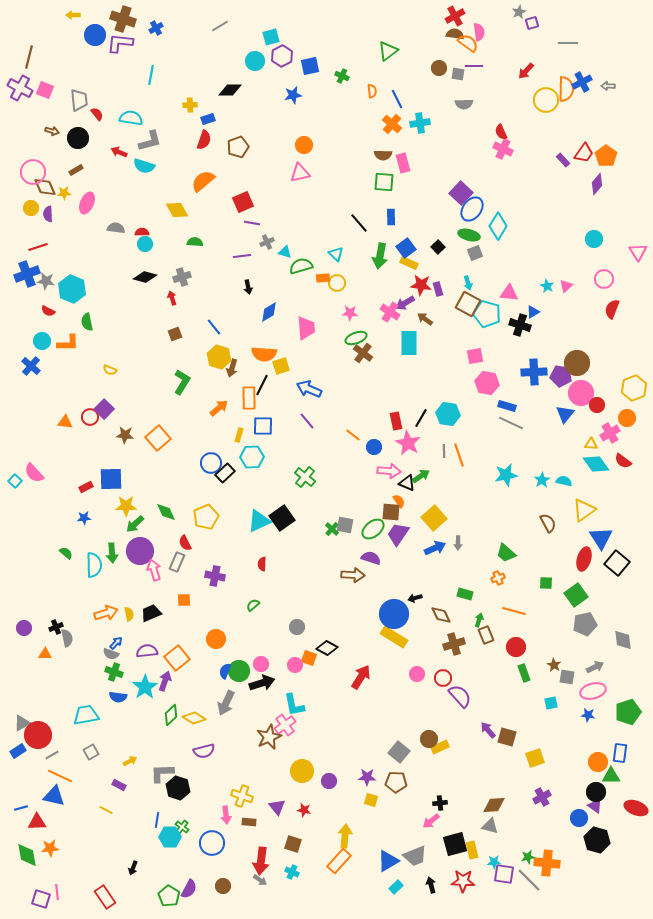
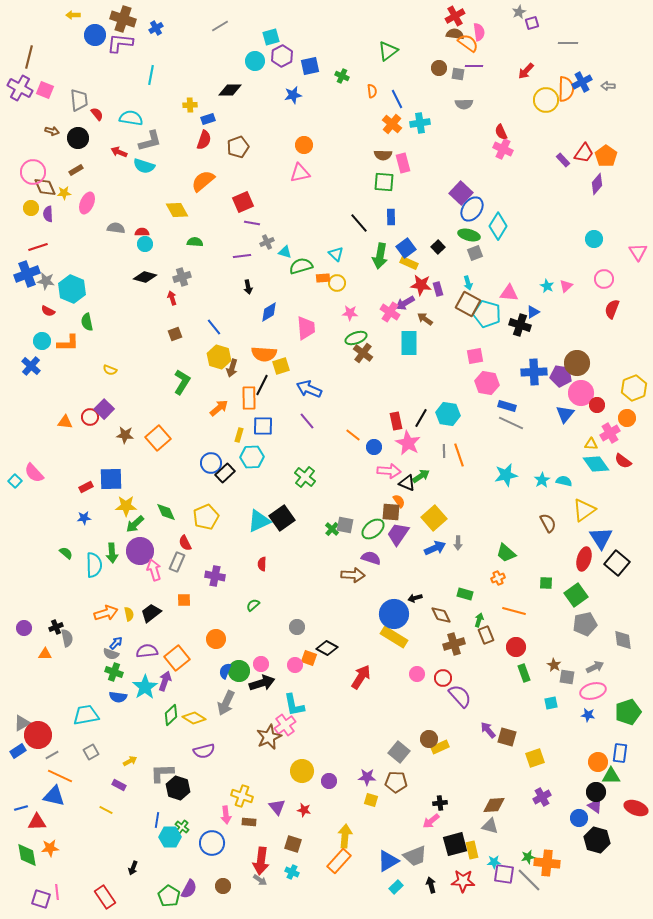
black trapezoid at (151, 613): rotated 15 degrees counterclockwise
